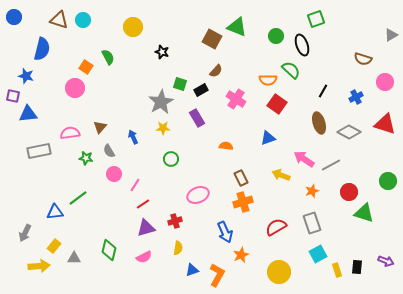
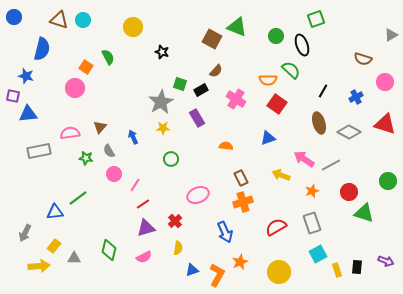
red cross at (175, 221): rotated 24 degrees counterclockwise
orange star at (241, 255): moved 1 px left, 7 px down
